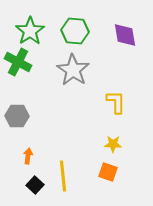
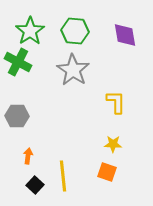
orange square: moved 1 px left
